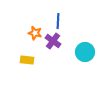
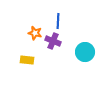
purple cross: rotated 14 degrees counterclockwise
